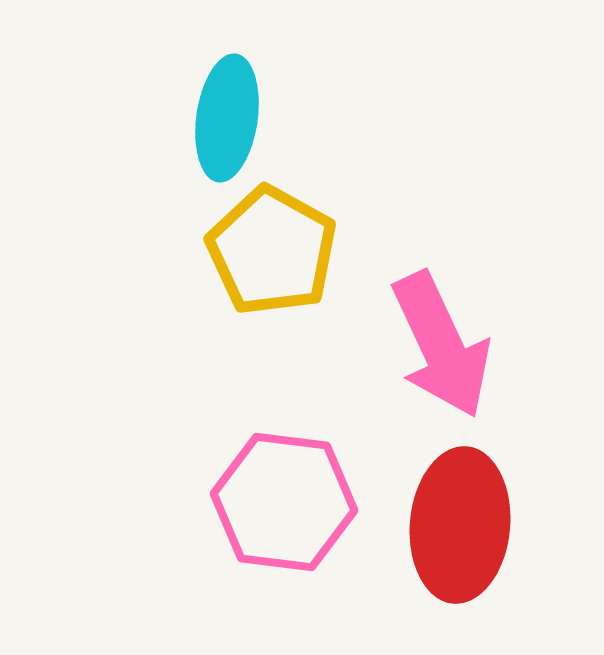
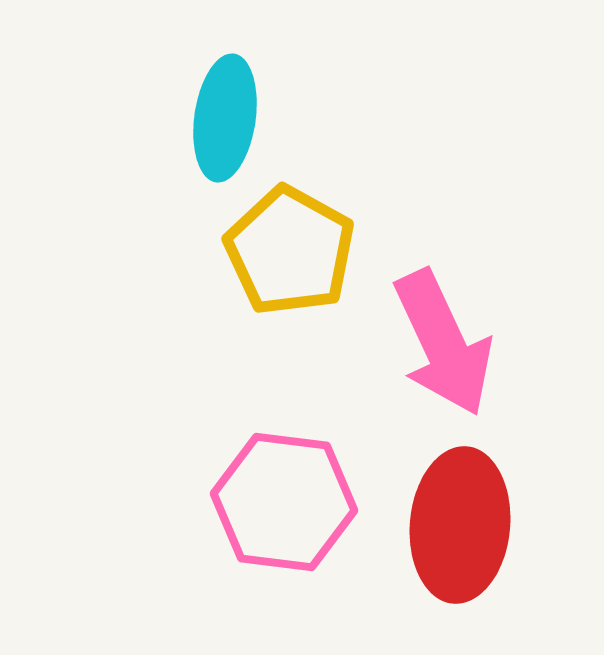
cyan ellipse: moved 2 px left
yellow pentagon: moved 18 px right
pink arrow: moved 2 px right, 2 px up
